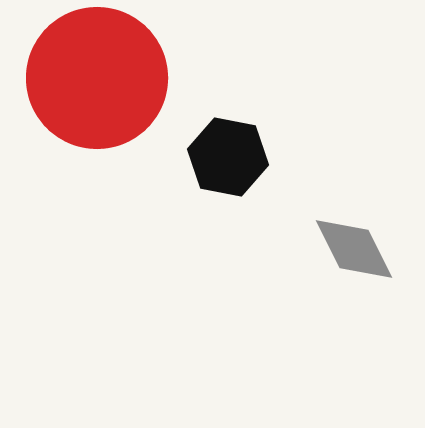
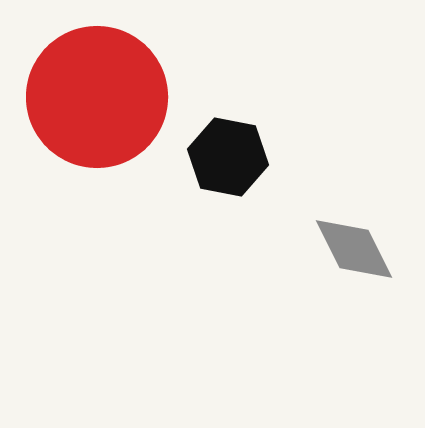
red circle: moved 19 px down
